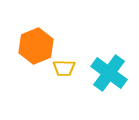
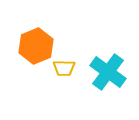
cyan cross: moved 1 px left, 1 px up
